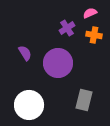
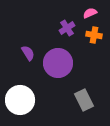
purple semicircle: moved 3 px right
gray rectangle: rotated 40 degrees counterclockwise
white circle: moved 9 px left, 5 px up
